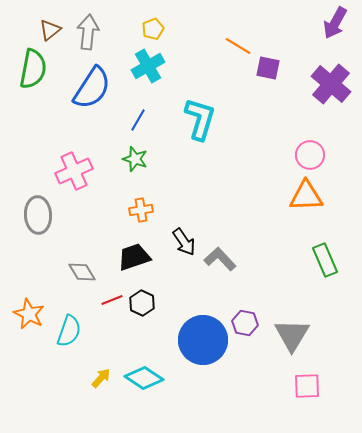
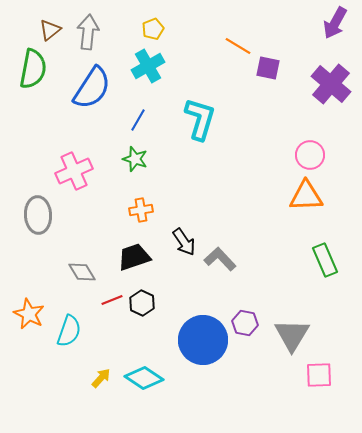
pink square: moved 12 px right, 11 px up
